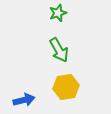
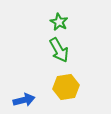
green star: moved 1 px right, 9 px down; rotated 24 degrees counterclockwise
